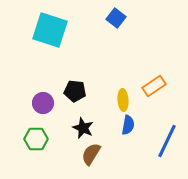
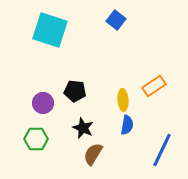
blue square: moved 2 px down
blue semicircle: moved 1 px left
blue line: moved 5 px left, 9 px down
brown semicircle: moved 2 px right
